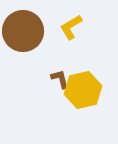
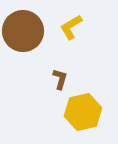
brown L-shape: rotated 30 degrees clockwise
yellow hexagon: moved 22 px down
